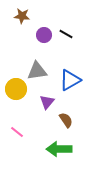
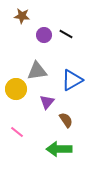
blue triangle: moved 2 px right
